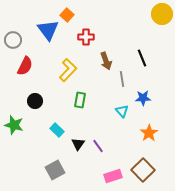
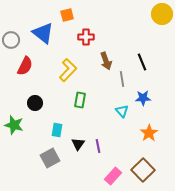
orange square: rotated 32 degrees clockwise
blue triangle: moved 5 px left, 3 px down; rotated 15 degrees counterclockwise
gray circle: moved 2 px left
black line: moved 4 px down
black circle: moved 2 px down
cyan rectangle: rotated 56 degrees clockwise
purple line: rotated 24 degrees clockwise
gray square: moved 5 px left, 12 px up
pink rectangle: rotated 30 degrees counterclockwise
